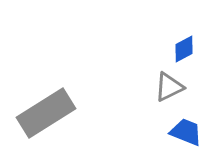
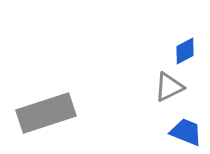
blue diamond: moved 1 px right, 2 px down
gray rectangle: rotated 14 degrees clockwise
